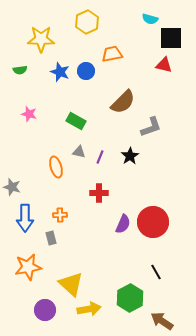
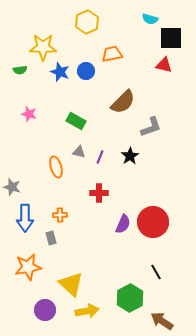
yellow star: moved 2 px right, 8 px down
yellow arrow: moved 2 px left, 2 px down
